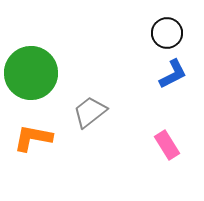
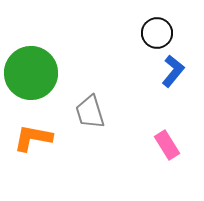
black circle: moved 10 px left
blue L-shape: moved 3 px up; rotated 24 degrees counterclockwise
gray trapezoid: rotated 69 degrees counterclockwise
